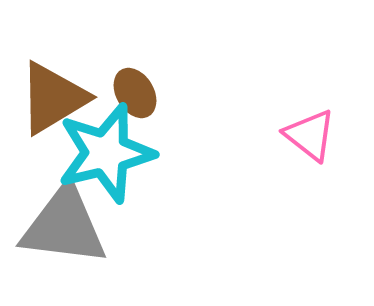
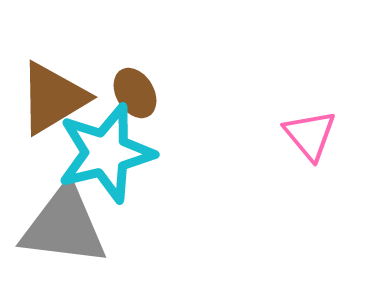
pink triangle: rotated 12 degrees clockwise
